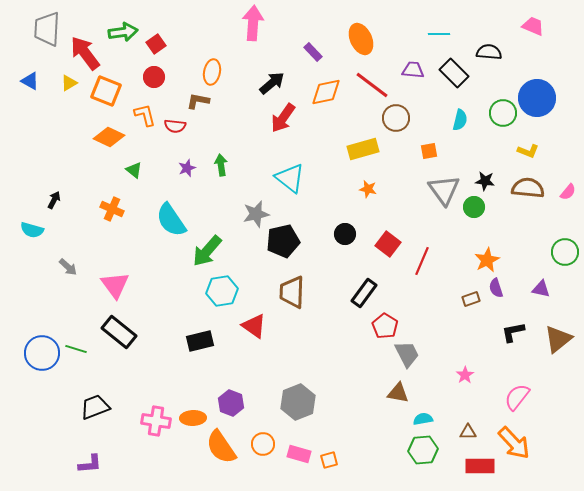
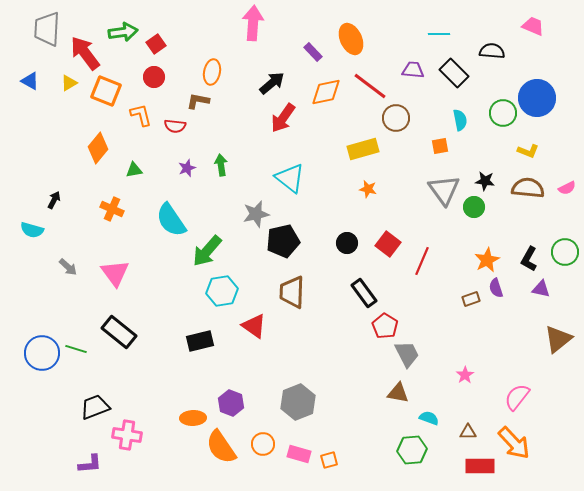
orange ellipse at (361, 39): moved 10 px left
black semicircle at (489, 52): moved 3 px right, 1 px up
red line at (372, 85): moved 2 px left, 1 px down
orange L-shape at (145, 115): moved 4 px left
cyan semicircle at (460, 120): rotated 25 degrees counterclockwise
orange diamond at (109, 137): moved 11 px left, 11 px down; rotated 76 degrees counterclockwise
orange square at (429, 151): moved 11 px right, 5 px up
green triangle at (134, 170): rotated 48 degrees counterclockwise
pink semicircle at (568, 192): moved 1 px left, 4 px up; rotated 24 degrees clockwise
black circle at (345, 234): moved 2 px right, 9 px down
pink triangle at (115, 285): moved 12 px up
black rectangle at (364, 293): rotated 72 degrees counterclockwise
black L-shape at (513, 332): moved 16 px right, 73 px up; rotated 50 degrees counterclockwise
cyan semicircle at (423, 419): moved 6 px right, 1 px up; rotated 30 degrees clockwise
pink cross at (156, 421): moved 29 px left, 14 px down
green hexagon at (423, 450): moved 11 px left
